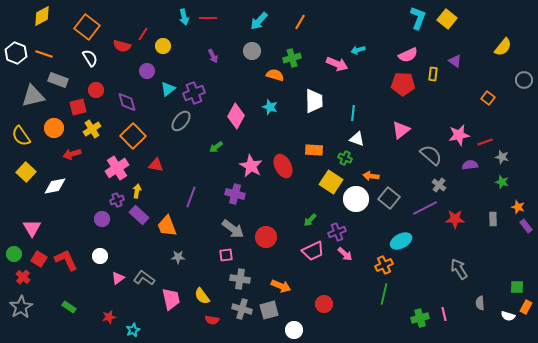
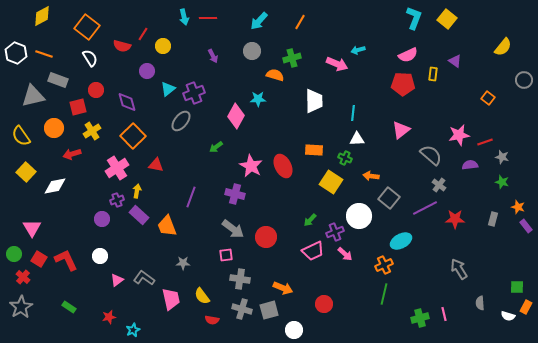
cyan L-shape at (418, 18): moved 4 px left
cyan star at (270, 107): moved 12 px left, 8 px up; rotated 21 degrees counterclockwise
yellow cross at (92, 129): moved 2 px down
white triangle at (357, 139): rotated 21 degrees counterclockwise
white circle at (356, 199): moved 3 px right, 17 px down
gray rectangle at (493, 219): rotated 16 degrees clockwise
purple cross at (337, 232): moved 2 px left
gray star at (178, 257): moved 5 px right, 6 px down
pink triangle at (118, 278): moved 1 px left, 2 px down
orange arrow at (281, 286): moved 2 px right, 2 px down
